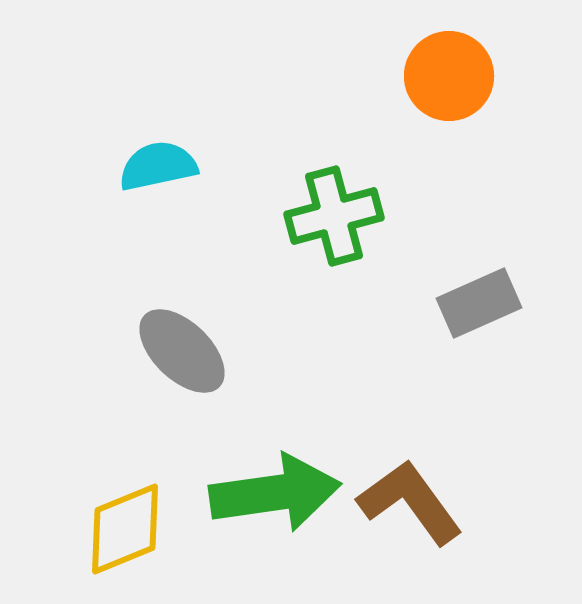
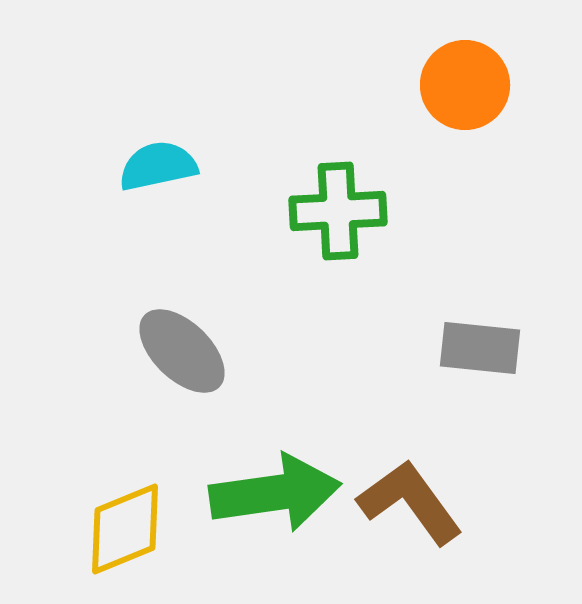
orange circle: moved 16 px right, 9 px down
green cross: moved 4 px right, 5 px up; rotated 12 degrees clockwise
gray rectangle: moved 1 px right, 45 px down; rotated 30 degrees clockwise
